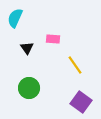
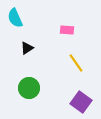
cyan semicircle: rotated 48 degrees counterclockwise
pink rectangle: moved 14 px right, 9 px up
black triangle: rotated 32 degrees clockwise
yellow line: moved 1 px right, 2 px up
